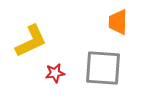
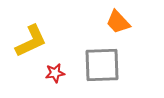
orange trapezoid: rotated 44 degrees counterclockwise
gray square: moved 1 px left, 3 px up; rotated 6 degrees counterclockwise
